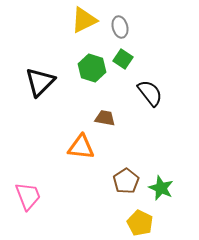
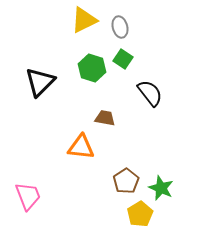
yellow pentagon: moved 9 px up; rotated 15 degrees clockwise
